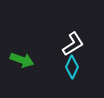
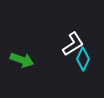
cyan diamond: moved 11 px right, 8 px up
